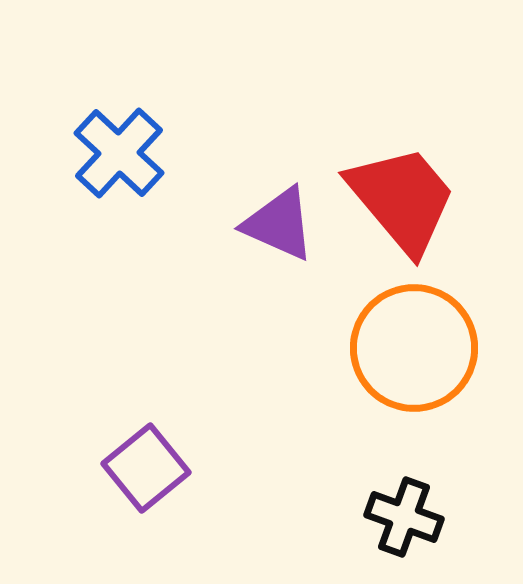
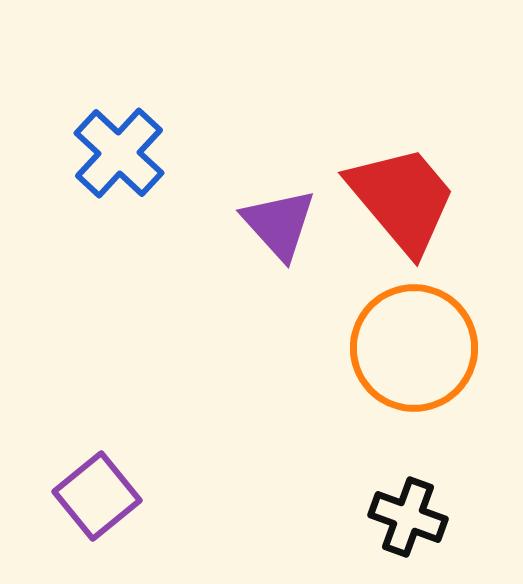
purple triangle: rotated 24 degrees clockwise
purple square: moved 49 px left, 28 px down
black cross: moved 4 px right
